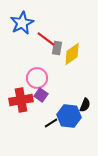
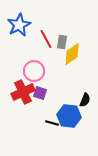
blue star: moved 3 px left, 2 px down
red line: rotated 24 degrees clockwise
gray rectangle: moved 5 px right, 6 px up
pink circle: moved 3 px left, 7 px up
purple square: moved 1 px left, 2 px up; rotated 16 degrees counterclockwise
red cross: moved 2 px right, 8 px up; rotated 15 degrees counterclockwise
black semicircle: moved 5 px up
black line: moved 1 px right; rotated 48 degrees clockwise
